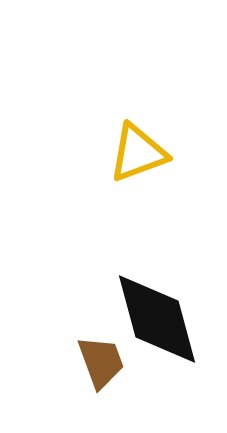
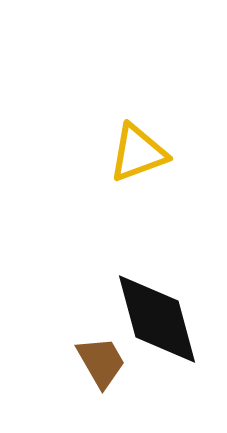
brown trapezoid: rotated 10 degrees counterclockwise
